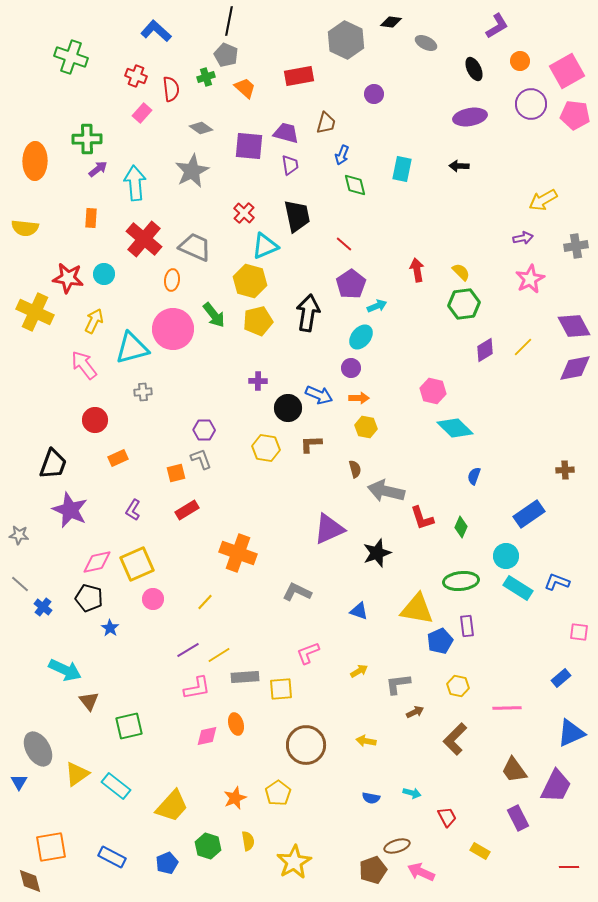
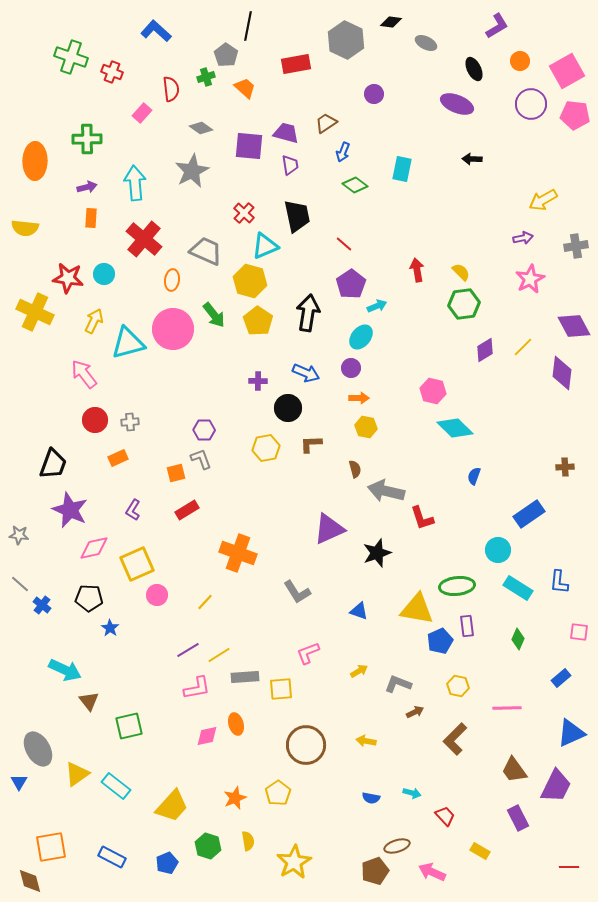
black line at (229, 21): moved 19 px right, 5 px down
gray pentagon at (226, 55): rotated 10 degrees clockwise
red cross at (136, 76): moved 24 px left, 4 px up
red rectangle at (299, 76): moved 3 px left, 12 px up
purple ellipse at (470, 117): moved 13 px left, 13 px up; rotated 32 degrees clockwise
brown trapezoid at (326, 123): rotated 140 degrees counterclockwise
blue arrow at (342, 155): moved 1 px right, 3 px up
black arrow at (459, 166): moved 13 px right, 7 px up
purple arrow at (98, 169): moved 11 px left, 18 px down; rotated 24 degrees clockwise
green diamond at (355, 185): rotated 40 degrees counterclockwise
gray trapezoid at (195, 247): moved 11 px right, 4 px down
yellow pentagon at (258, 321): rotated 24 degrees counterclockwise
cyan triangle at (132, 348): moved 4 px left, 5 px up
pink arrow at (84, 365): moved 9 px down
purple diamond at (575, 368): moved 13 px left, 5 px down; rotated 72 degrees counterclockwise
gray cross at (143, 392): moved 13 px left, 30 px down
blue arrow at (319, 395): moved 13 px left, 22 px up
yellow hexagon at (266, 448): rotated 20 degrees counterclockwise
brown cross at (565, 470): moved 3 px up
green diamond at (461, 527): moved 57 px right, 112 px down
cyan circle at (506, 556): moved 8 px left, 6 px up
pink diamond at (97, 562): moved 3 px left, 14 px up
green ellipse at (461, 581): moved 4 px left, 5 px down
blue L-shape at (557, 582): moved 2 px right; rotated 105 degrees counterclockwise
gray L-shape at (297, 592): rotated 148 degrees counterclockwise
black pentagon at (89, 598): rotated 12 degrees counterclockwise
pink circle at (153, 599): moved 4 px right, 4 px up
blue cross at (43, 607): moved 1 px left, 2 px up
gray L-shape at (398, 684): rotated 28 degrees clockwise
red trapezoid at (447, 817): moved 2 px left, 1 px up; rotated 15 degrees counterclockwise
brown pentagon at (373, 870): moved 2 px right, 1 px down
pink arrow at (421, 872): moved 11 px right
